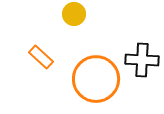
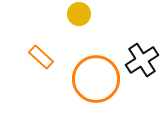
yellow circle: moved 5 px right
black cross: rotated 36 degrees counterclockwise
